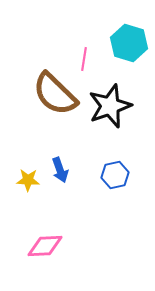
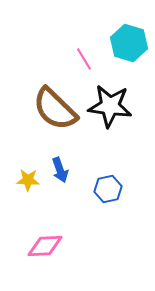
pink line: rotated 40 degrees counterclockwise
brown semicircle: moved 15 px down
black star: rotated 27 degrees clockwise
blue hexagon: moved 7 px left, 14 px down
